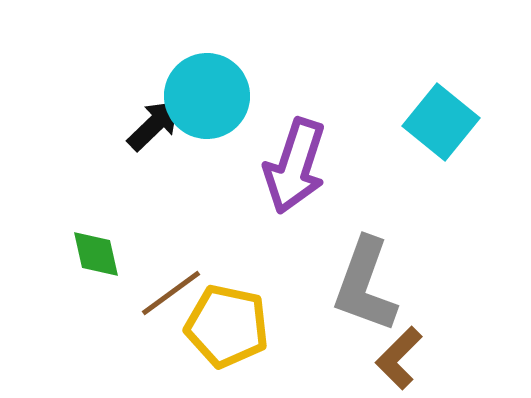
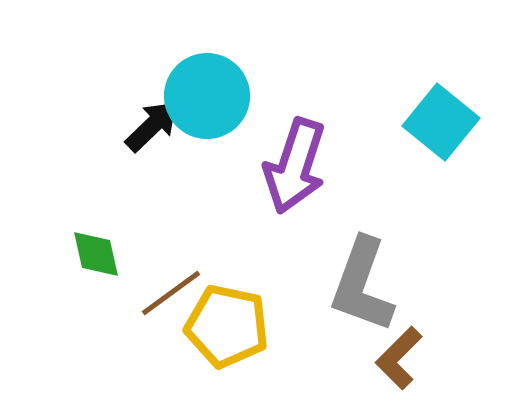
black arrow: moved 2 px left, 1 px down
gray L-shape: moved 3 px left
